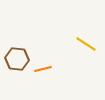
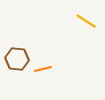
yellow line: moved 23 px up
